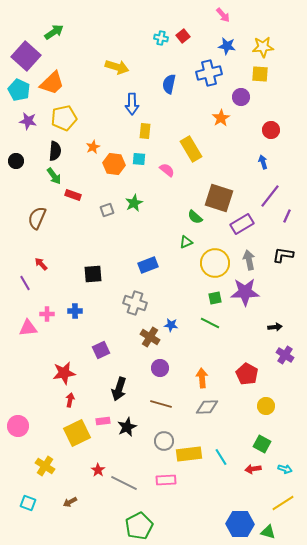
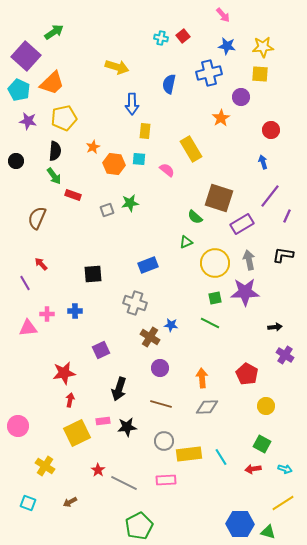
green star at (134, 203): moved 4 px left; rotated 18 degrees clockwise
black star at (127, 427): rotated 18 degrees clockwise
